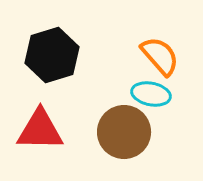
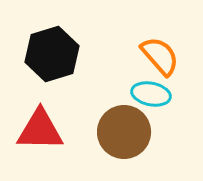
black hexagon: moved 1 px up
